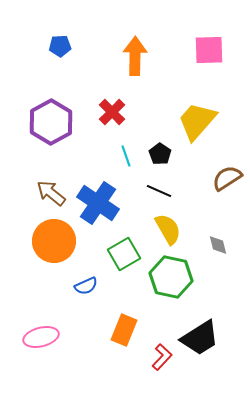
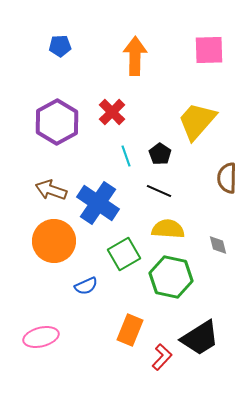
purple hexagon: moved 6 px right
brown semicircle: rotated 56 degrees counterclockwise
brown arrow: moved 3 px up; rotated 20 degrees counterclockwise
yellow semicircle: rotated 56 degrees counterclockwise
orange rectangle: moved 6 px right
